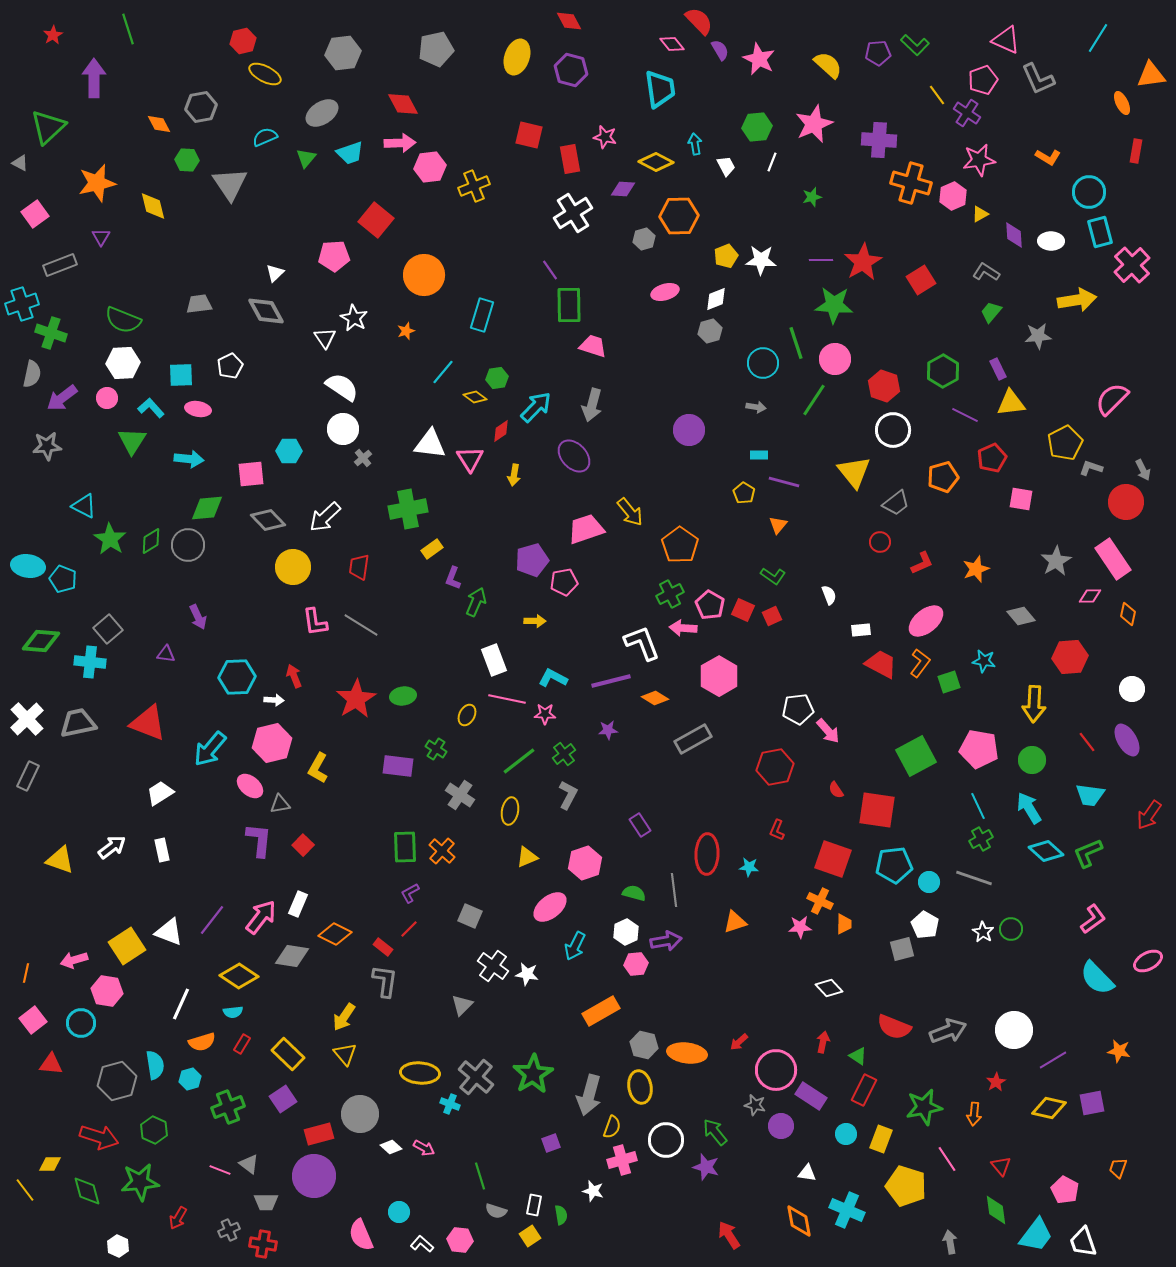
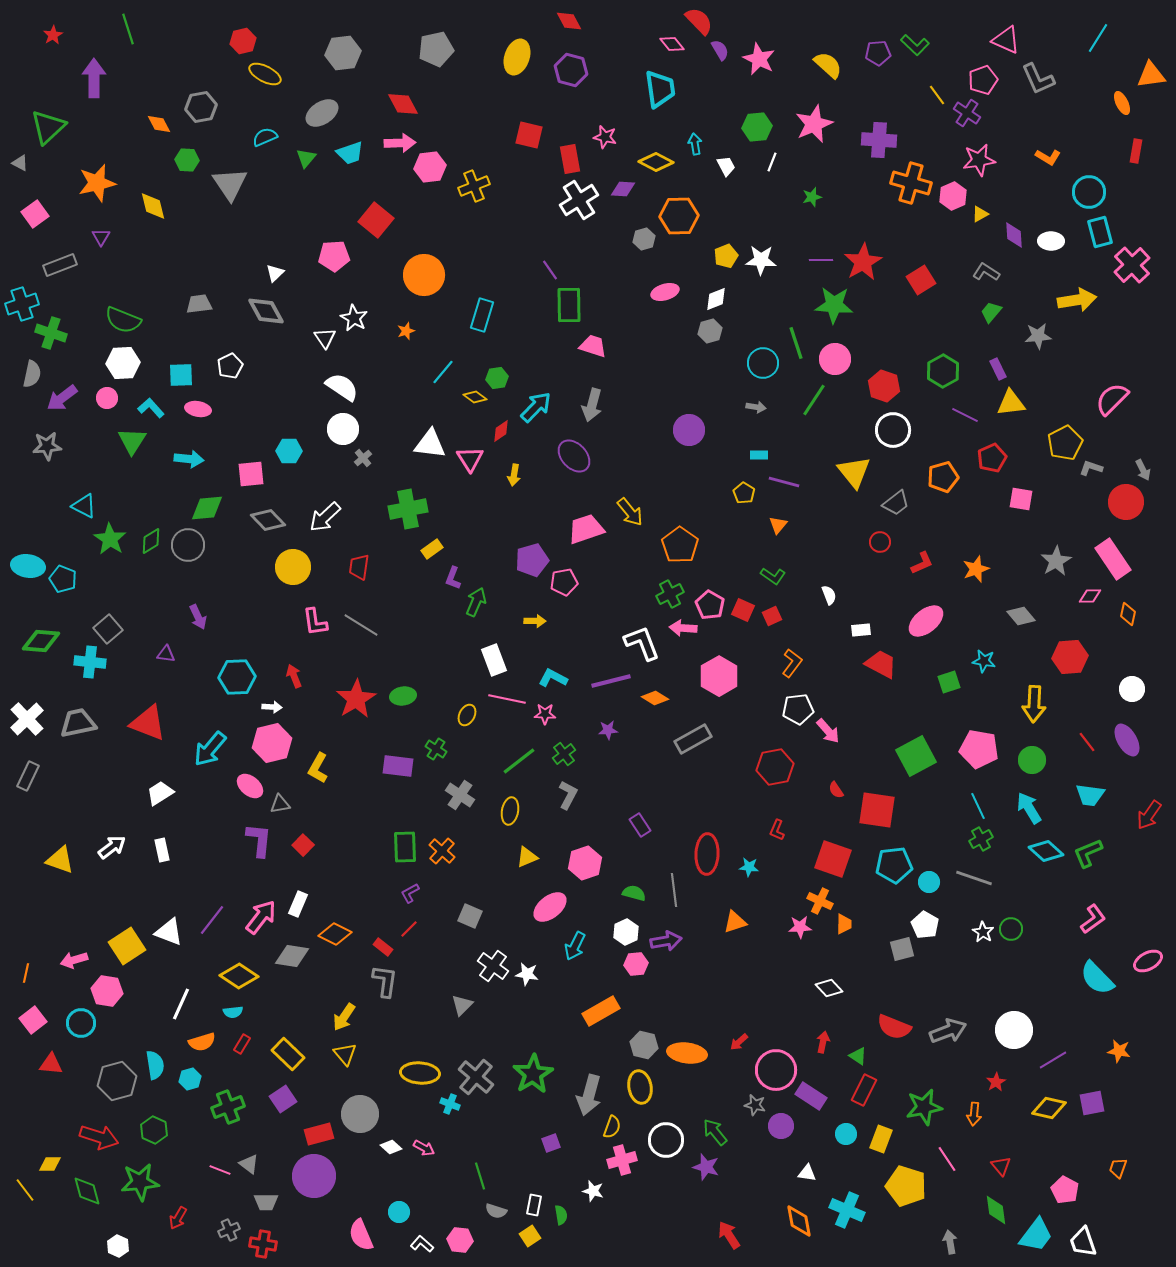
white cross at (573, 213): moved 6 px right, 13 px up
orange L-shape at (920, 663): moved 128 px left
white arrow at (274, 700): moved 2 px left, 7 px down
